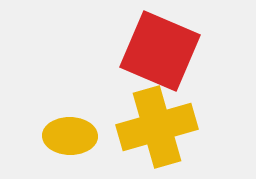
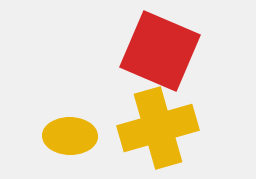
yellow cross: moved 1 px right, 1 px down
